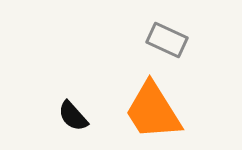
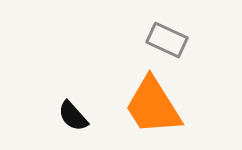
orange trapezoid: moved 5 px up
